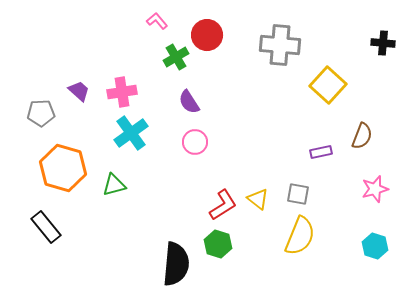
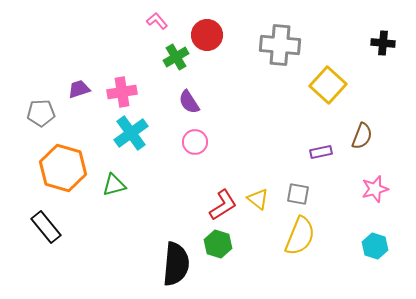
purple trapezoid: moved 2 px up; rotated 60 degrees counterclockwise
